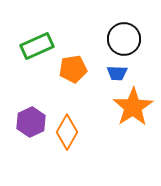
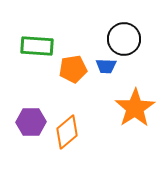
green rectangle: rotated 28 degrees clockwise
blue trapezoid: moved 11 px left, 7 px up
orange star: moved 2 px right, 1 px down
purple hexagon: rotated 24 degrees clockwise
orange diamond: rotated 20 degrees clockwise
